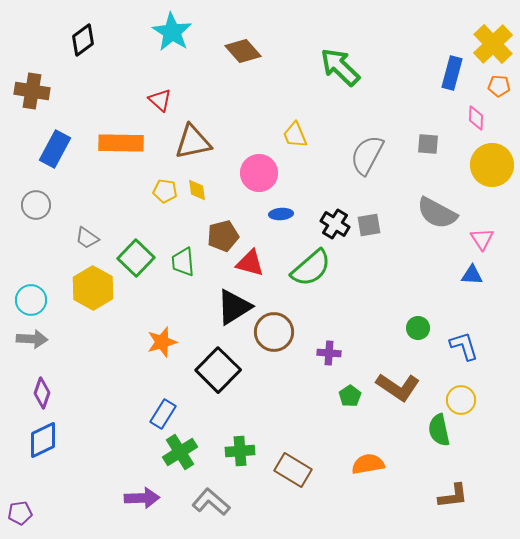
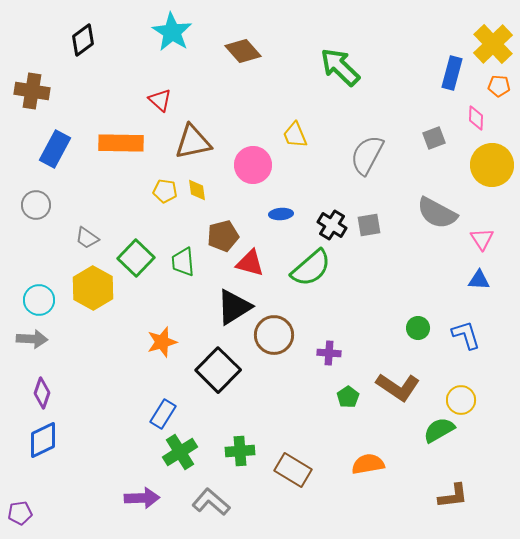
gray square at (428, 144): moved 6 px right, 6 px up; rotated 25 degrees counterclockwise
pink circle at (259, 173): moved 6 px left, 8 px up
black cross at (335, 224): moved 3 px left, 1 px down
blue triangle at (472, 275): moved 7 px right, 5 px down
cyan circle at (31, 300): moved 8 px right
brown circle at (274, 332): moved 3 px down
blue L-shape at (464, 346): moved 2 px right, 11 px up
green pentagon at (350, 396): moved 2 px left, 1 px down
green semicircle at (439, 430): rotated 72 degrees clockwise
